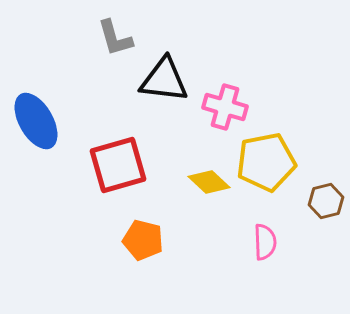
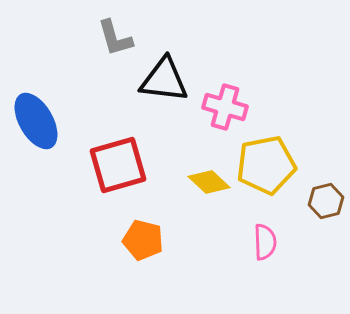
yellow pentagon: moved 3 px down
